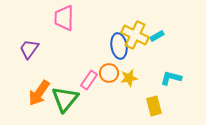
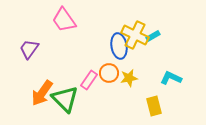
pink trapezoid: moved 2 px down; rotated 36 degrees counterclockwise
cyan rectangle: moved 4 px left
cyan L-shape: rotated 10 degrees clockwise
orange arrow: moved 3 px right
green triangle: rotated 24 degrees counterclockwise
